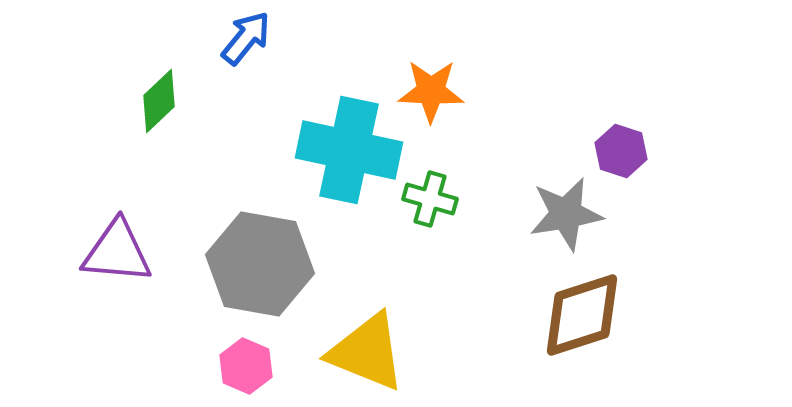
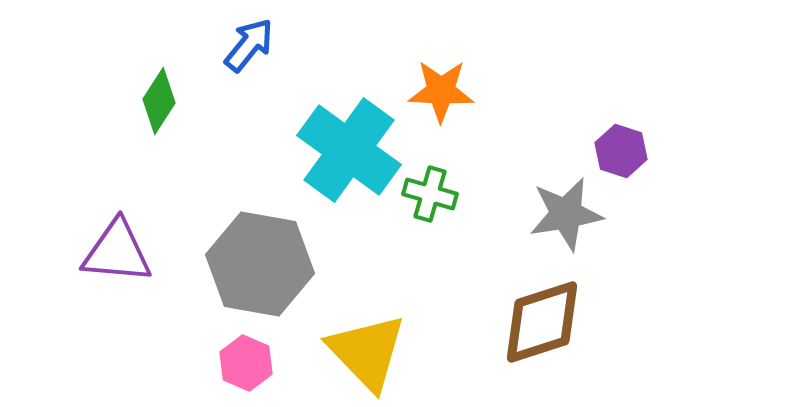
blue arrow: moved 3 px right, 7 px down
orange star: moved 10 px right
green diamond: rotated 14 degrees counterclockwise
cyan cross: rotated 24 degrees clockwise
green cross: moved 5 px up
brown diamond: moved 40 px left, 7 px down
yellow triangle: rotated 24 degrees clockwise
pink hexagon: moved 3 px up
